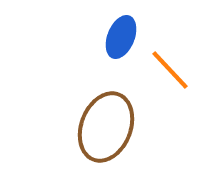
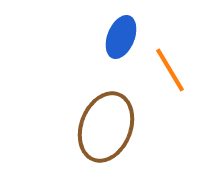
orange line: rotated 12 degrees clockwise
